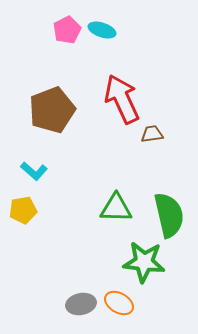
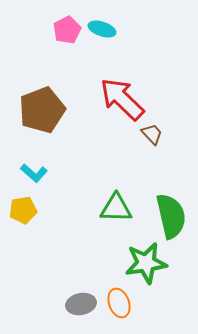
cyan ellipse: moved 1 px up
red arrow: rotated 21 degrees counterclockwise
brown pentagon: moved 10 px left
brown trapezoid: rotated 55 degrees clockwise
cyan L-shape: moved 2 px down
green semicircle: moved 2 px right, 1 px down
green star: moved 2 px right, 1 px down; rotated 15 degrees counterclockwise
orange ellipse: rotated 40 degrees clockwise
